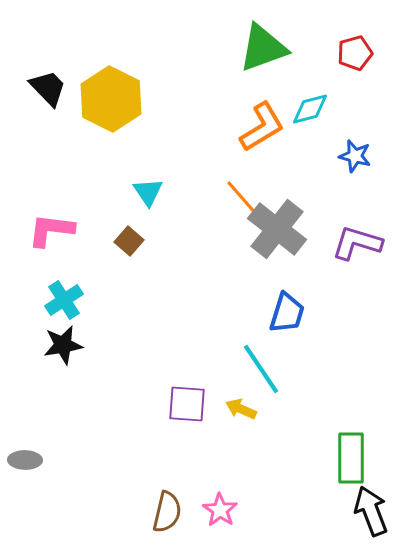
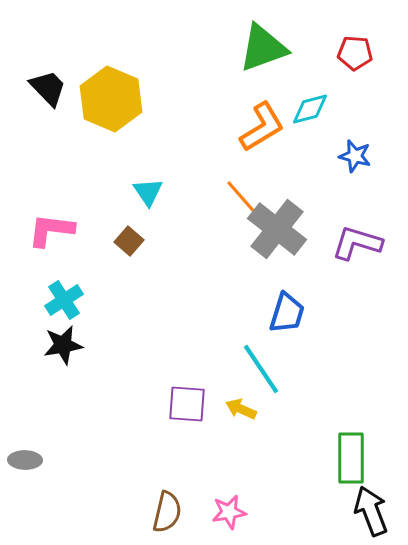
red pentagon: rotated 20 degrees clockwise
yellow hexagon: rotated 4 degrees counterclockwise
pink star: moved 9 px right, 2 px down; rotated 28 degrees clockwise
